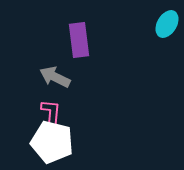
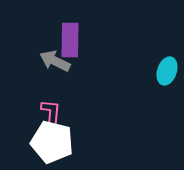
cyan ellipse: moved 47 px down; rotated 12 degrees counterclockwise
purple rectangle: moved 9 px left; rotated 8 degrees clockwise
gray arrow: moved 16 px up
